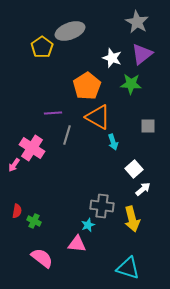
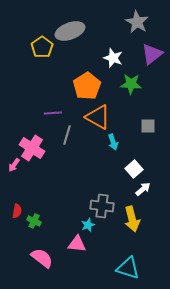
purple triangle: moved 10 px right
white star: moved 1 px right
